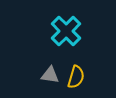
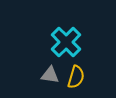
cyan cross: moved 11 px down
